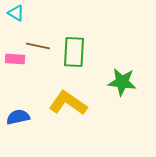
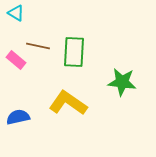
pink rectangle: moved 1 px right, 1 px down; rotated 36 degrees clockwise
